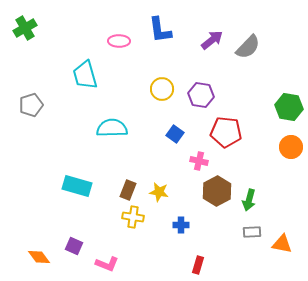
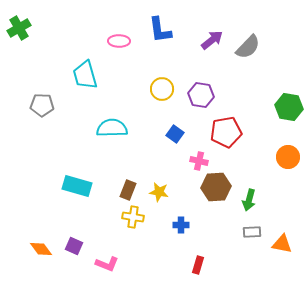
green cross: moved 6 px left
gray pentagon: moved 11 px right; rotated 20 degrees clockwise
red pentagon: rotated 16 degrees counterclockwise
orange circle: moved 3 px left, 10 px down
brown hexagon: moved 1 px left, 4 px up; rotated 24 degrees clockwise
orange diamond: moved 2 px right, 8 px up
